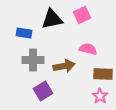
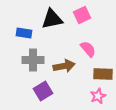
pink semicircle: rotated 36 degrees clockwise
pink star: moved 2 px left; rotated 14 degrees clockwise
